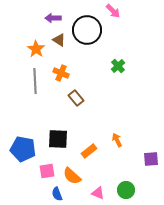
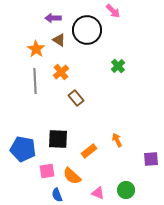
orange cross: moved 1 px up; rotated 28 degrees clockwise
blue semicircle: moved 1 px down
